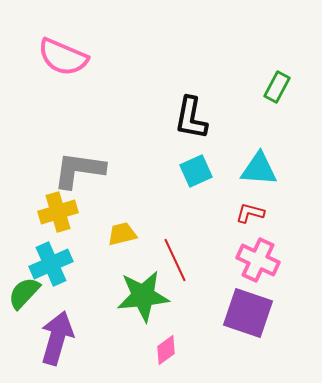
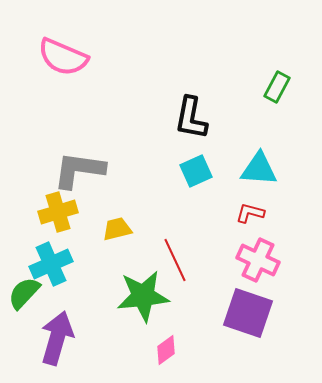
yellow trapezoid: moved 5 px left, 5 px up
